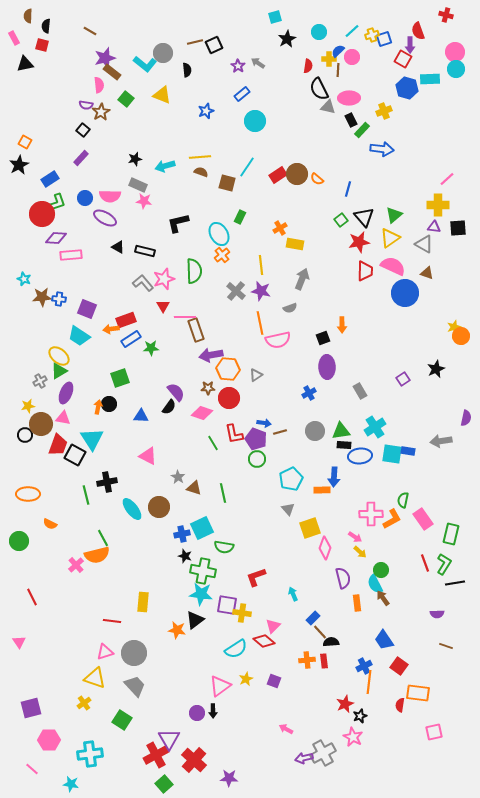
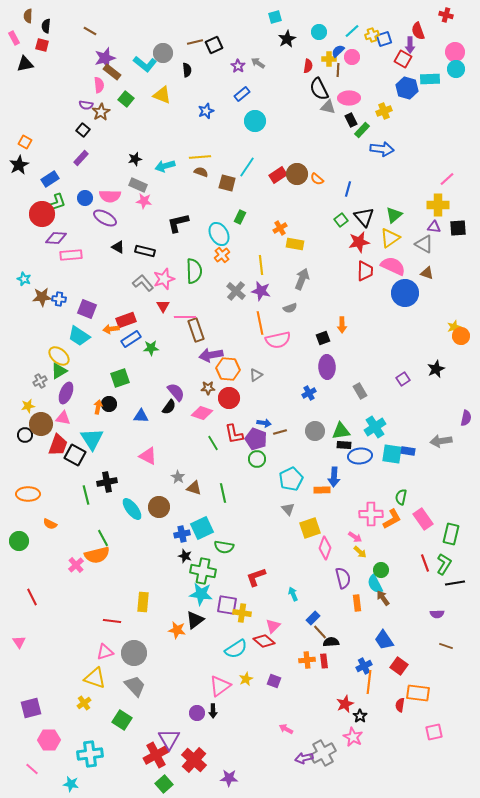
green semicircle at (403, 500): moved 2 px left, 3 px up
black star at (360, 716): rotated 16 degrees counterclockwise
